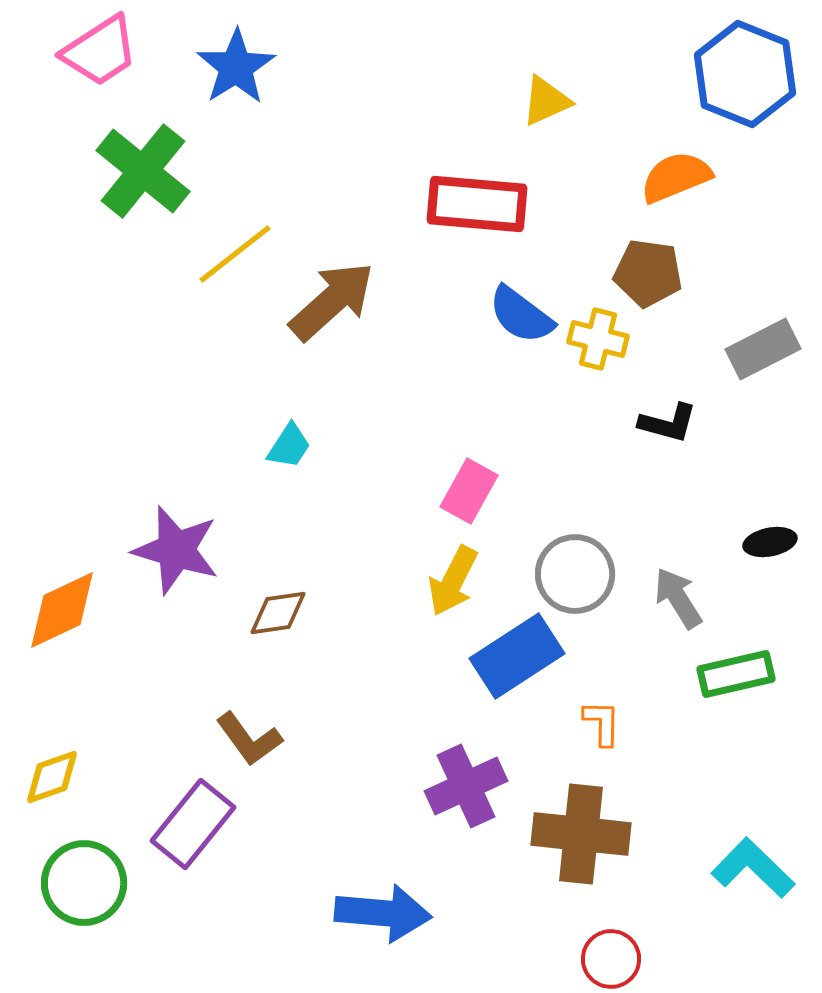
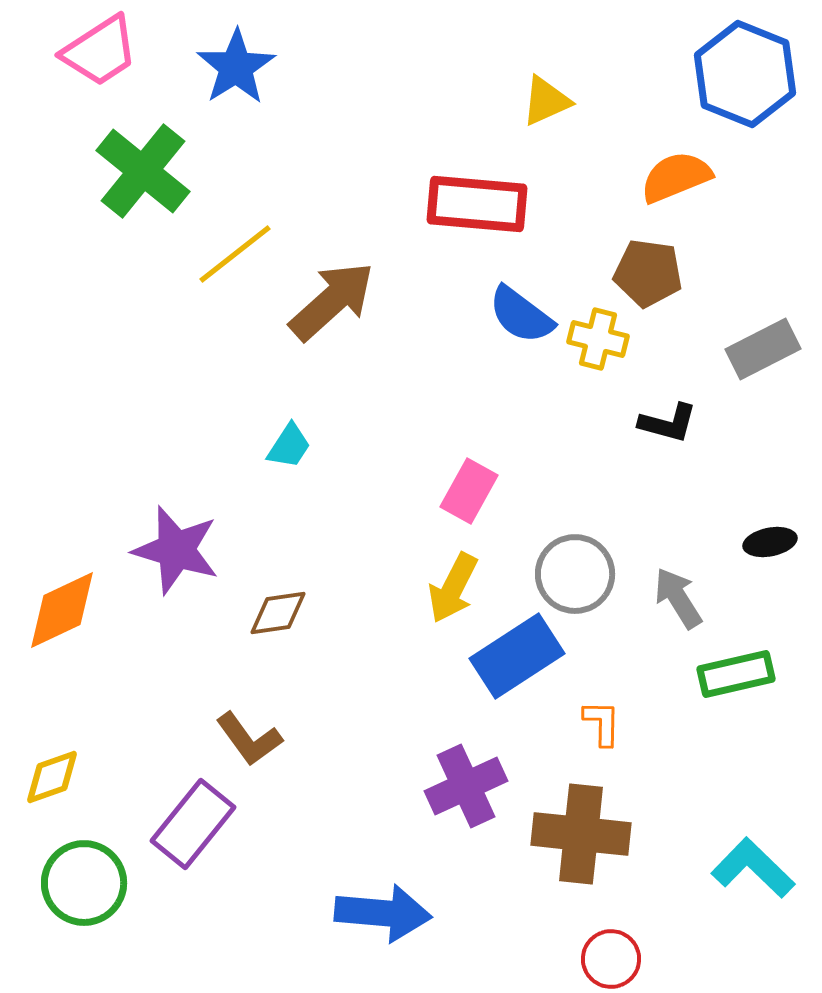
yellow arrow: moved 7 px down
